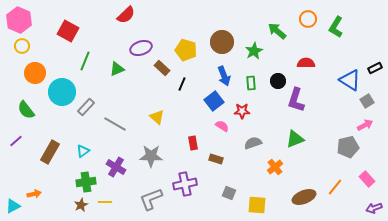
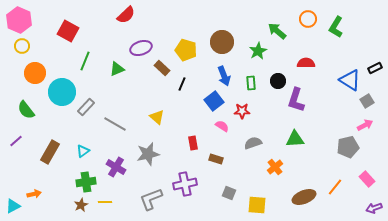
green star at (254, 51): moved 4 px right
green triangle at (295, 139): rotated 18 degrees clockwise
gray star at (151, 156): moved 3 px left, 2 px up; rotated 15 degrees counterclockwise
